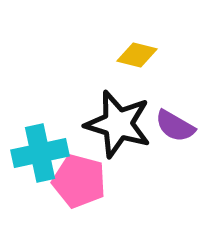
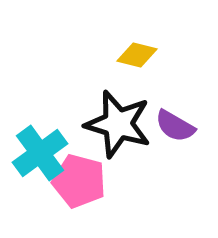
cyan cross: rotated 24 degrees counterclockwise
